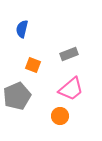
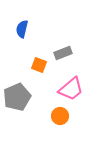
gray rectangle: moved 6 px left, 1 px up
orange square: moved 6 px right
gray pentagon: moved 1 px down
